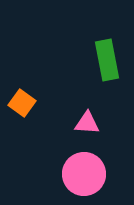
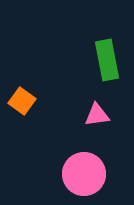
orange square: moved 2 px up
pink triangle: moved 10 px right, 8 px up; rotated 12 degrees counterclockwise
